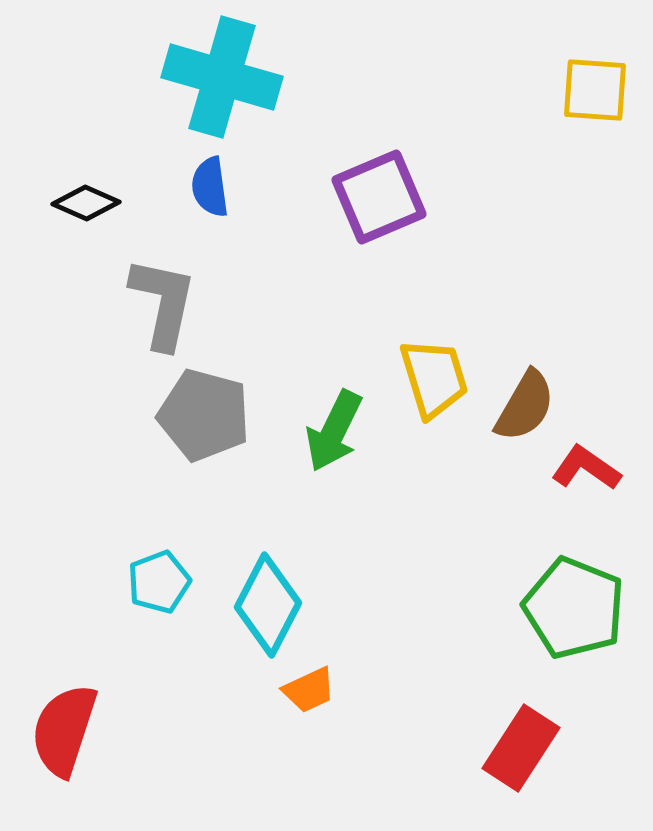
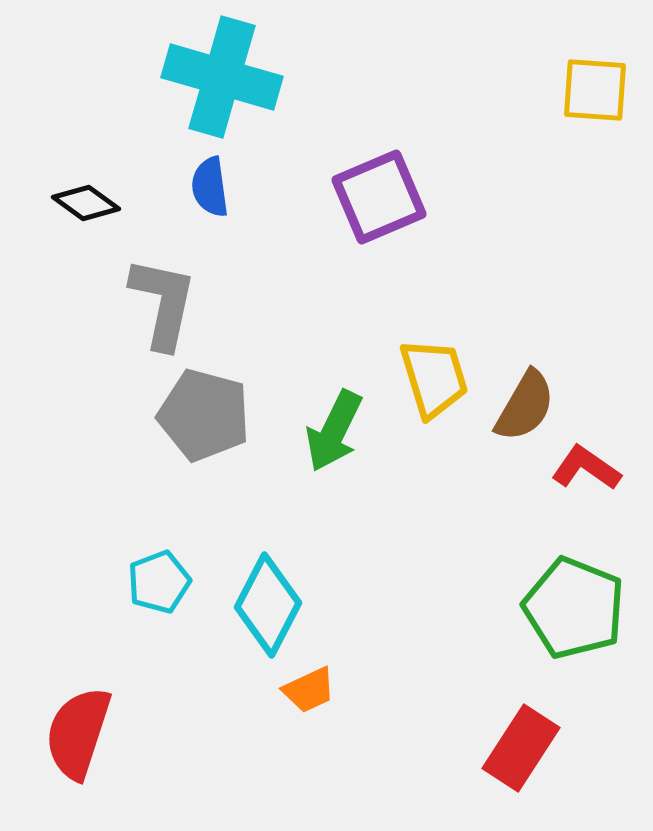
black diamond: rotated 12 degrees clockwise
red semicircle: moved 14 px right, 3 px down
